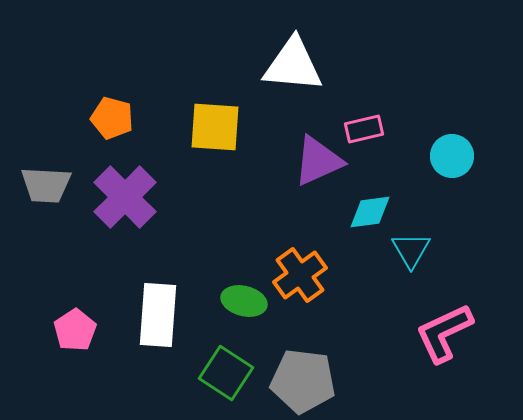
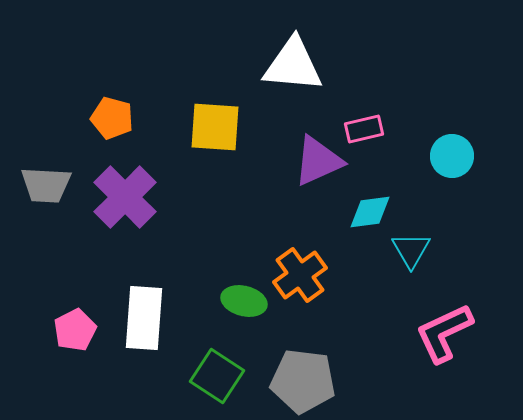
white rectangle: moved 14 px left, 3 px down
pink pentagon: rotated 6 degrees clockwise
green square: moved 9 px left, 3 px down
